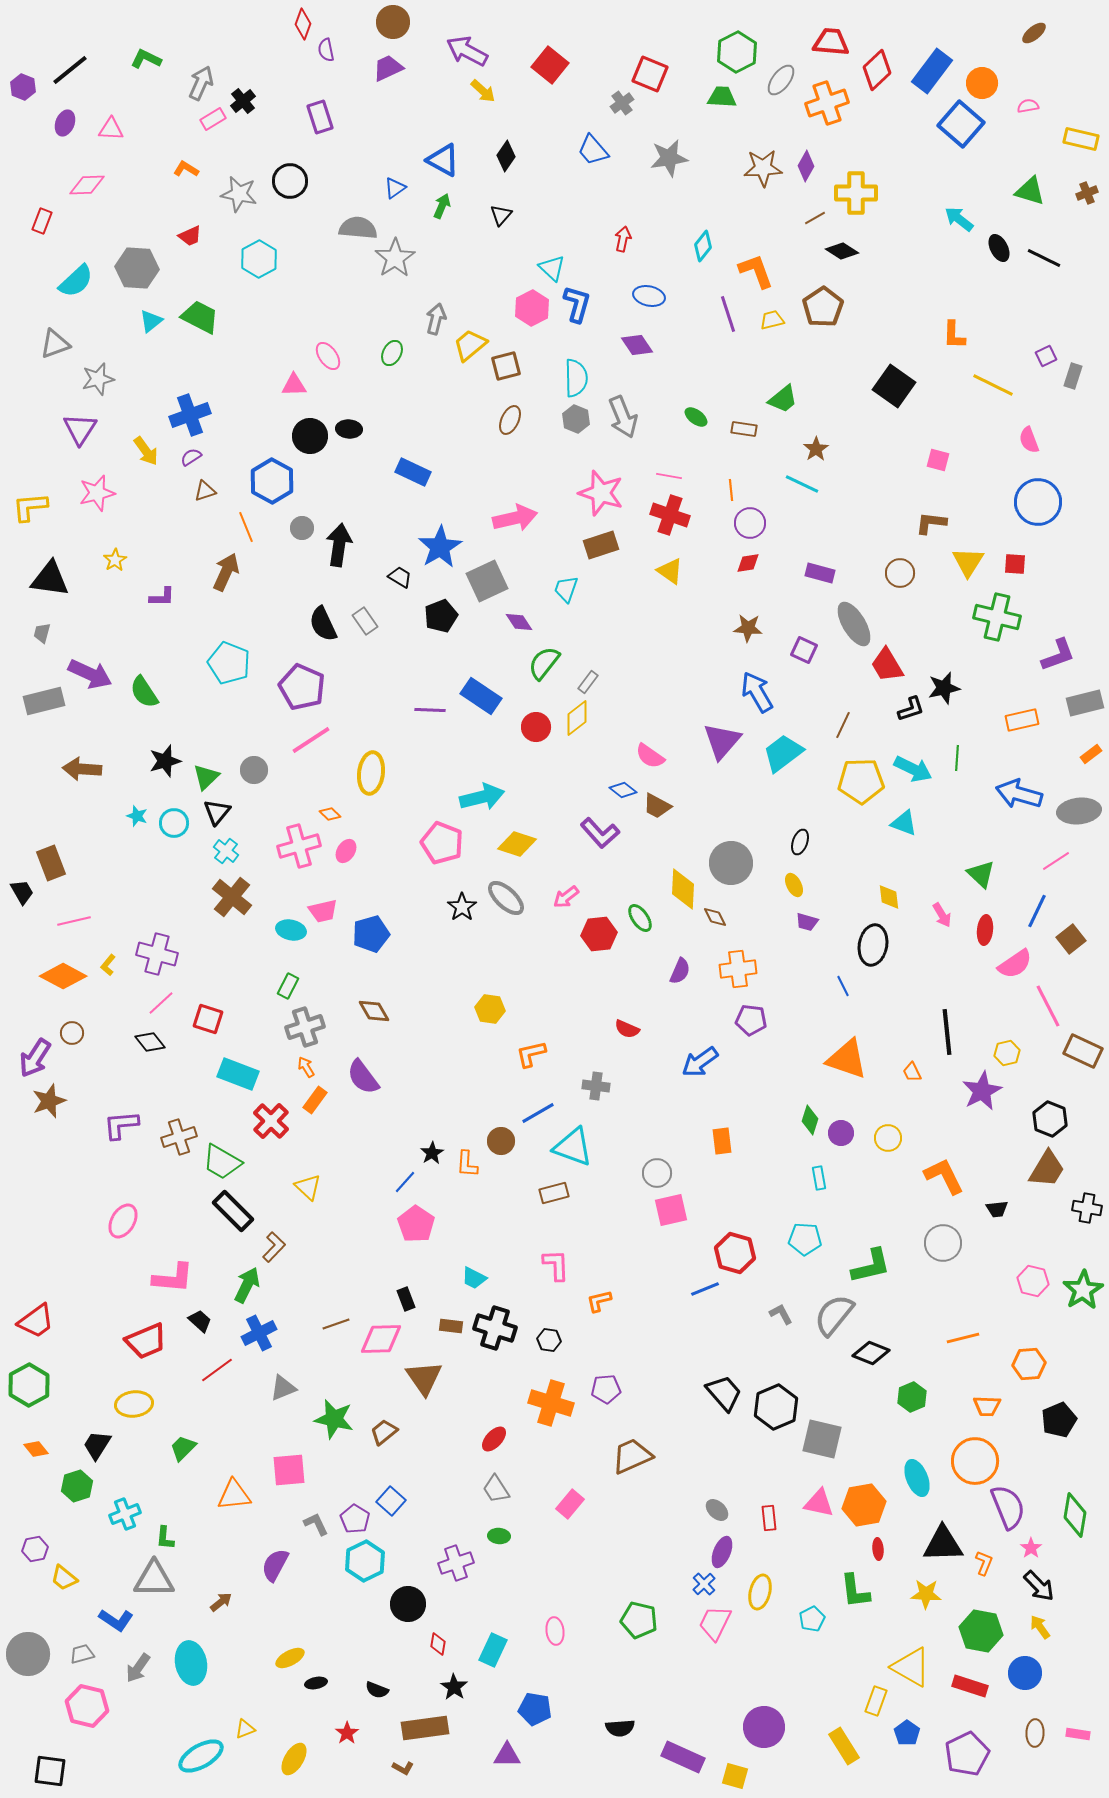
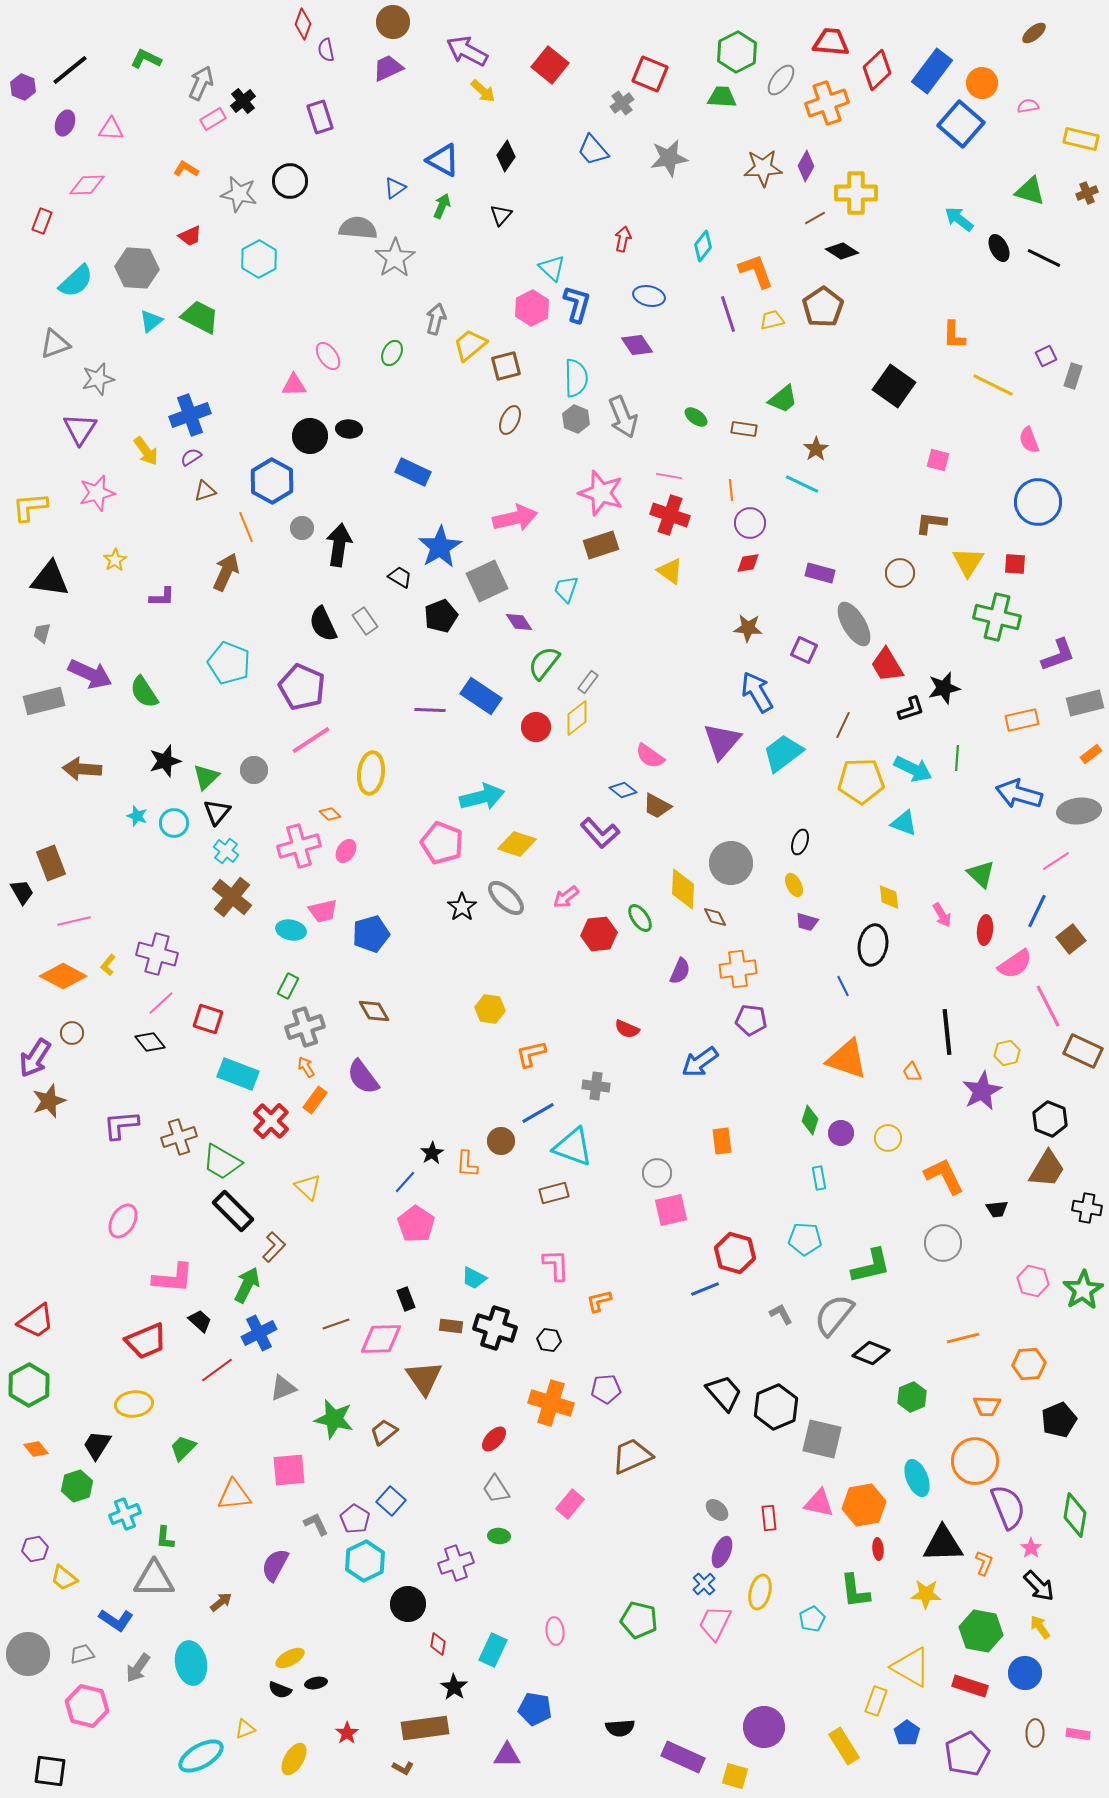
black semicircle at (377, 1690): moved 97 px left
